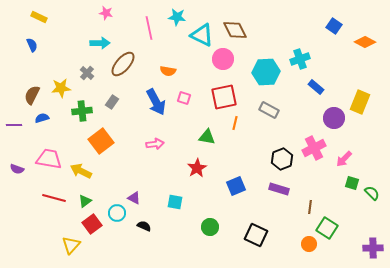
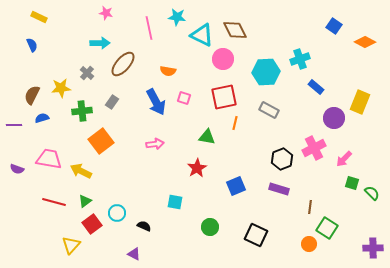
red line at (54, 198): moved 4 px down
purple triangle at (134, 198): moved 56 px down
